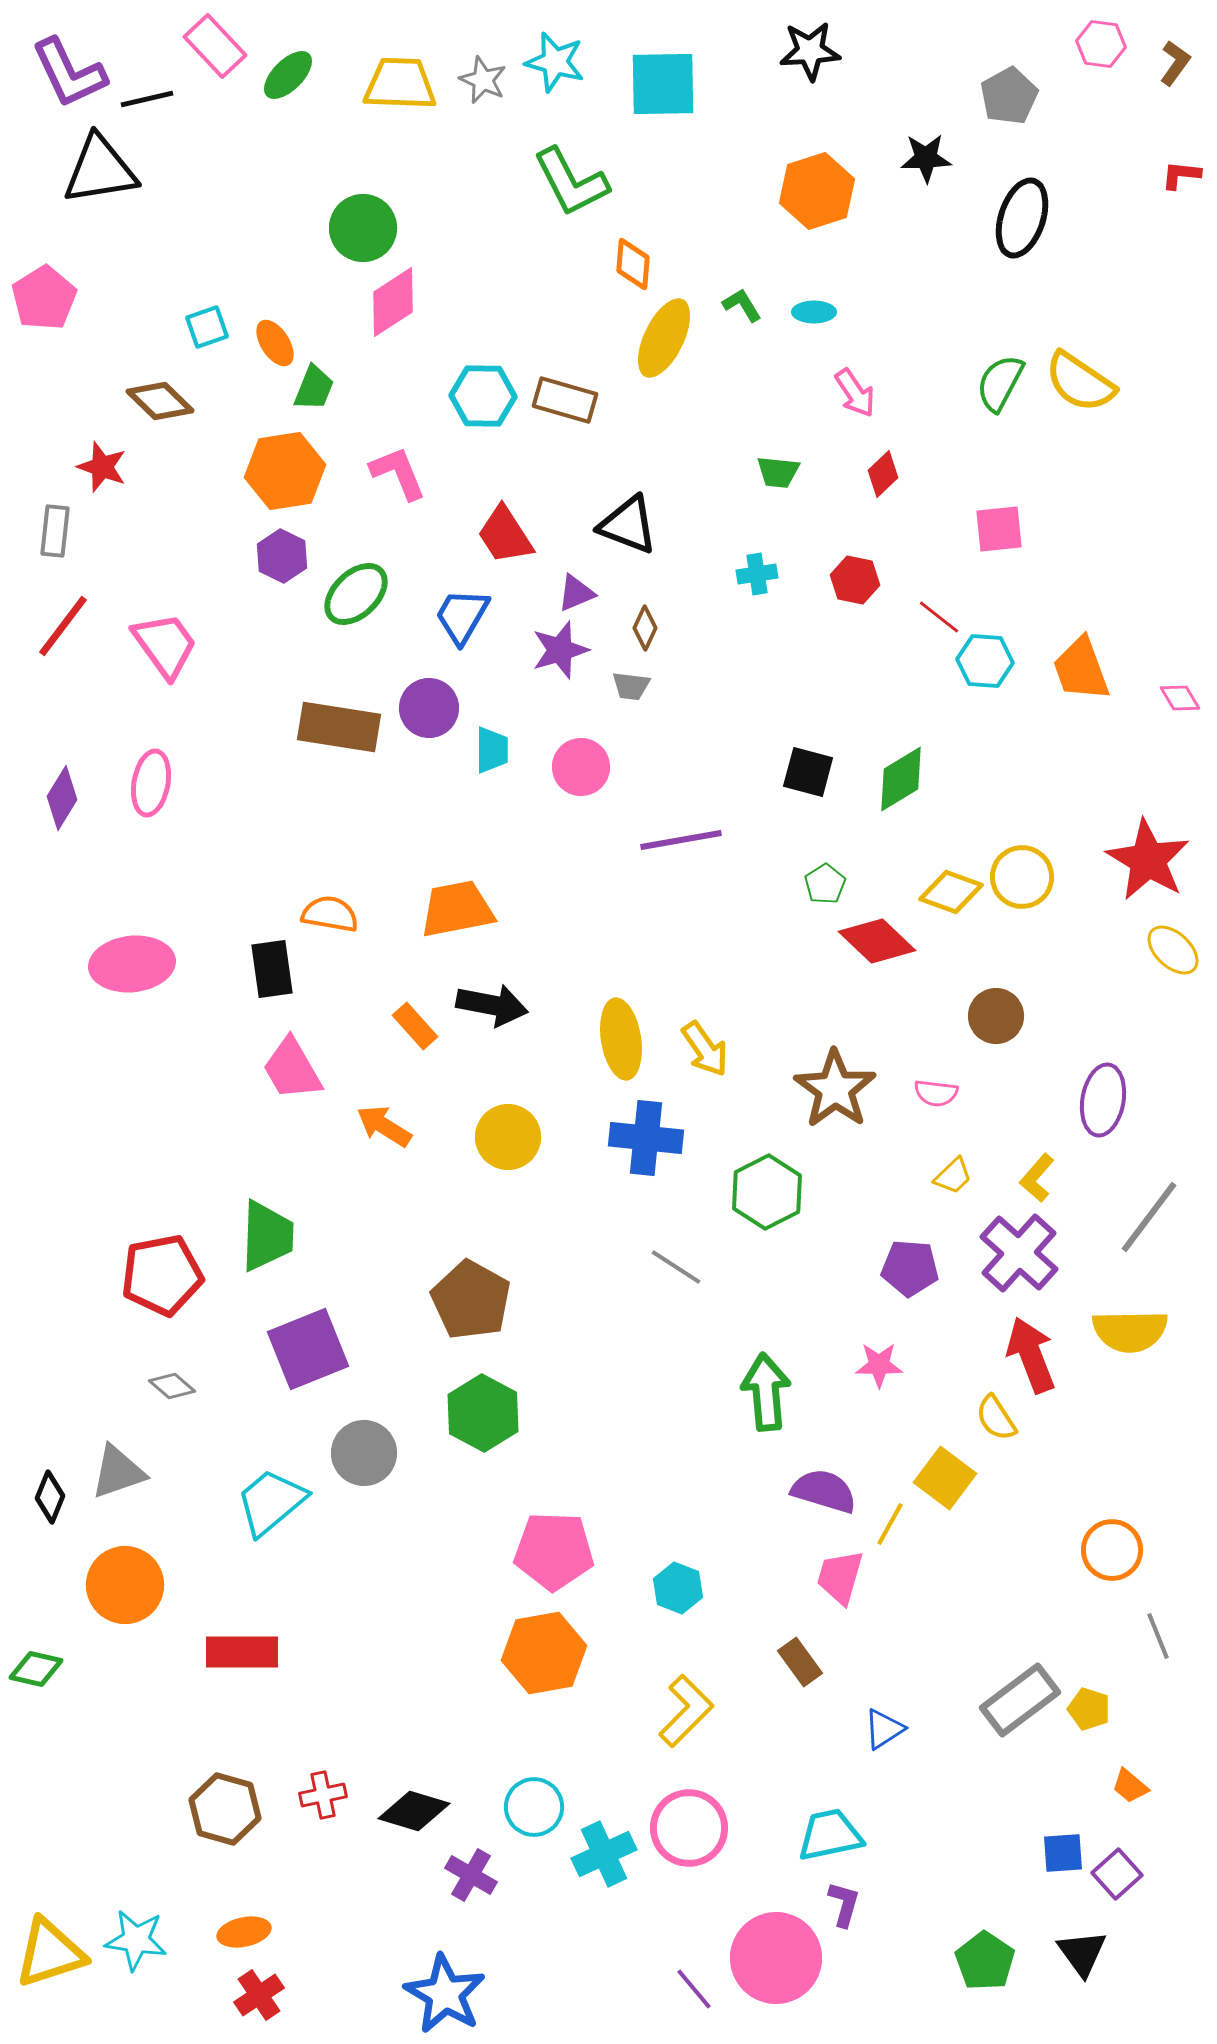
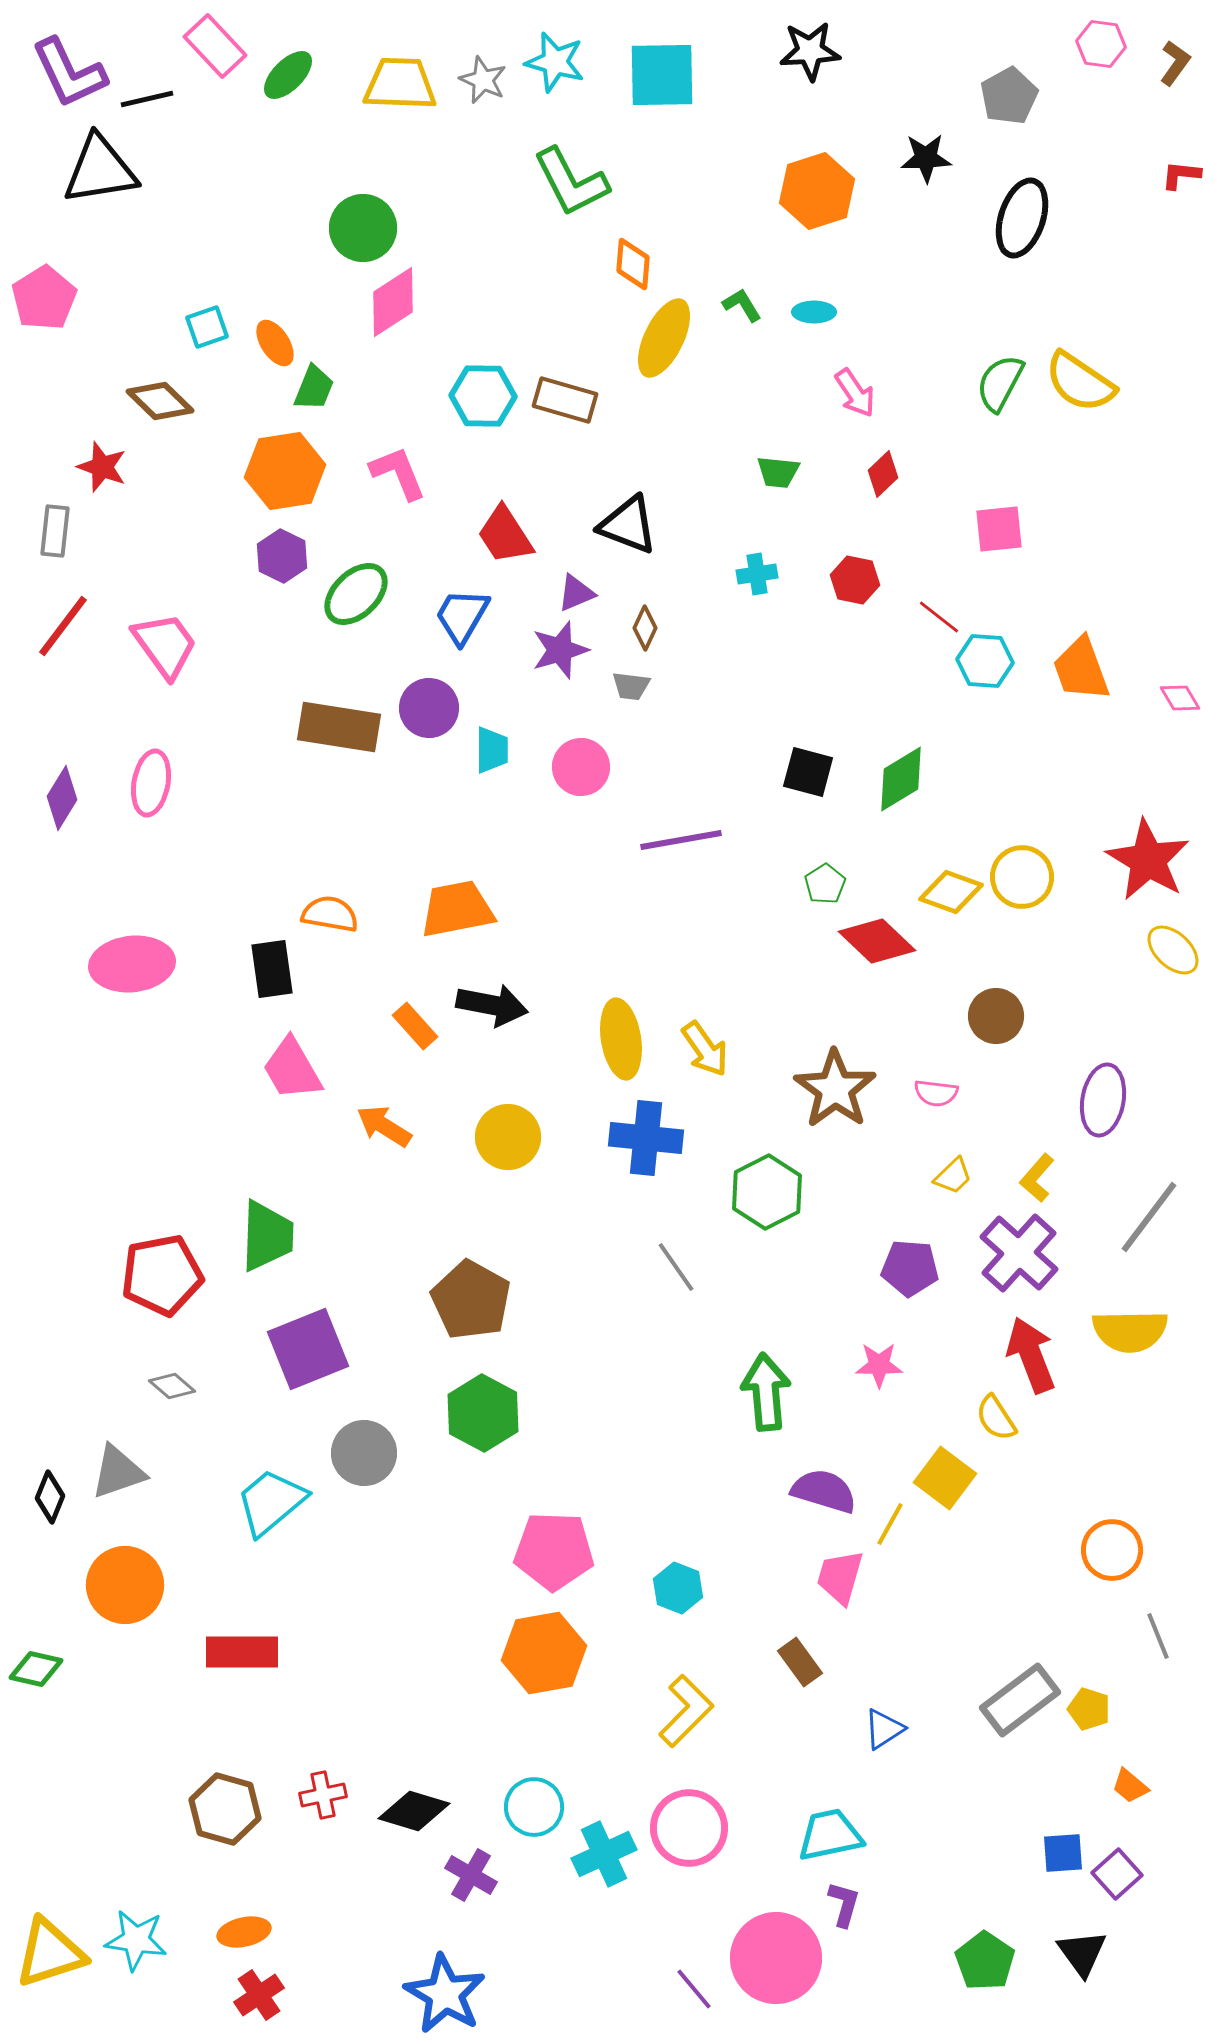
cyan square at (663, 84): moved 1 px left, 9 px up
gray line at (676, 1267): rotated 22 degrees clockwise
